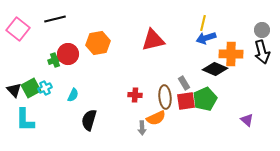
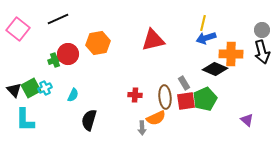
black line: moved 3 px right; rotated 10 degrees counterclockwise
